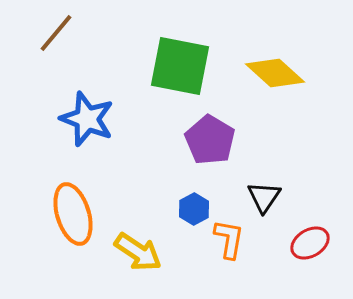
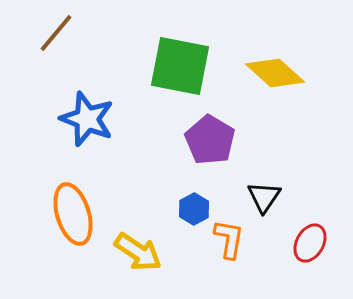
red ellipse: rotated 30 degrees counterclockwise
